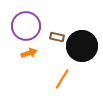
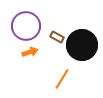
brown rectangle: rotated 16 degrees clockwise
black circle: moved 1 px up
orange arrow: moved 1 px right, 1 px up
